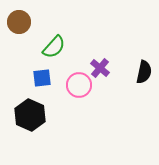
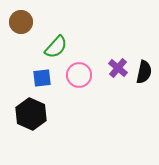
brown circle: moved 2 px right
green semicircle: moved 2 px right
purple cross: moved 18 px right
pink circle: moved 10 px up
black hexagon: moved 1 px right, 1 px up
